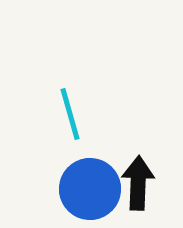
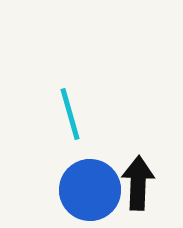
blue circle: moved 1 px down
